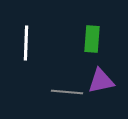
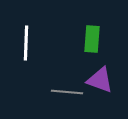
purple triangle: moved 1 px left, 1 px up; rotated 32 degrees clockwise
